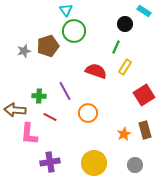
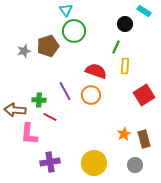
yellow rectangle: moved 1 px up; rotated 28 degrees counterclockwise
green cross: moved 4 px down
orange circle: moved 3 px right, 18 px up
brown rectangle: moved 1 px left, 9 px down
